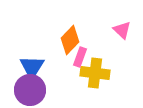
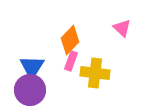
pink triangle: moved 2 px up
pink rectangle: moved 9 px left, 4 px down
